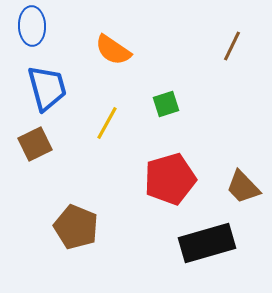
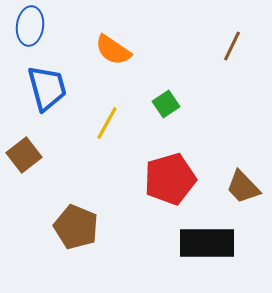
blue ellipse: moved 2 px left; rotated 9 degrees clockwise
green square: rotated 16 degrees counterclockwise
brown square: moved 11 px left, 11 px down; rotated 12 degrees counterclockwise
black rectangle: rotated 16 degrees clockwise
